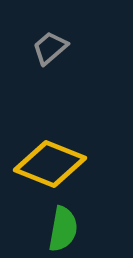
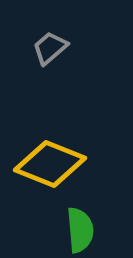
green semicircle: moved 17 px right, 1 px down; rotated 15 degrees counterclockwise
